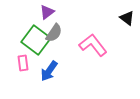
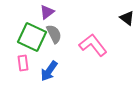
gray semicircle: moved 1 px down; rotated 60 degrees counterclockwise
green square: moved 4 px left, 3 px up; rotated 12 degrees counterclockwise
